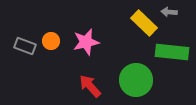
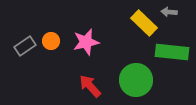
gray rectangle: rotated 55 degrees counterclockwise
